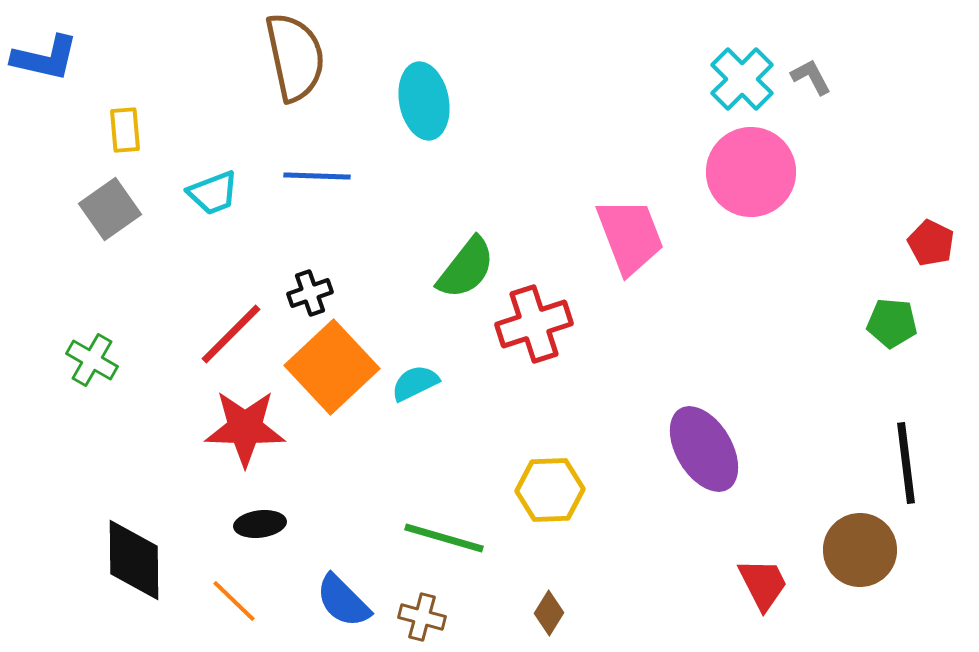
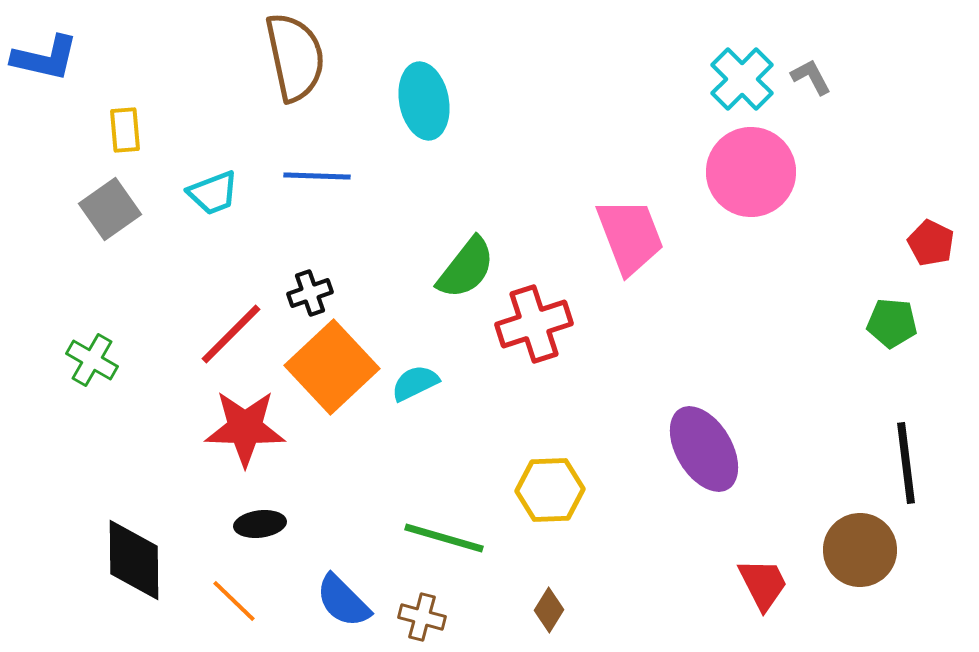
brown diamond: moved 3 px up
